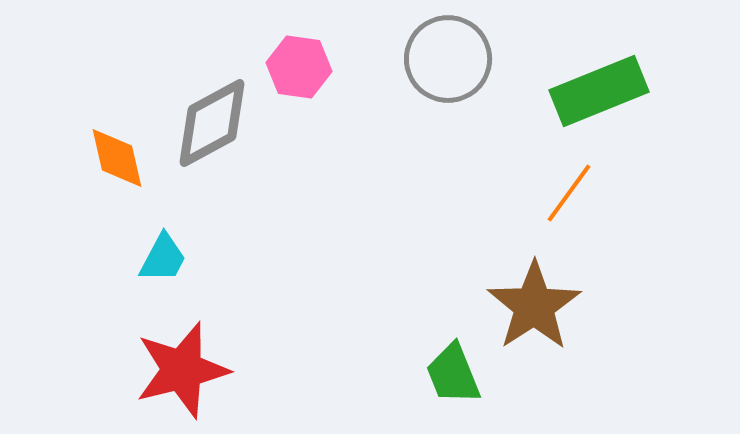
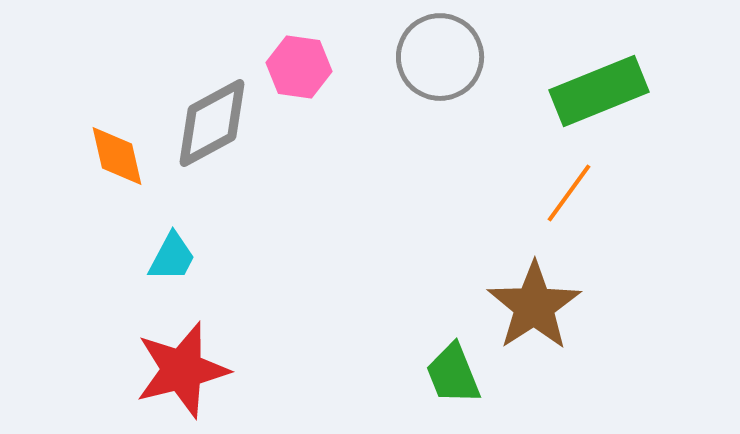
gray circle: moved 8 px left, 2 px up
orange diamond: moved 2 px up
cyan trapezoid: moved 9 px right, 1 px up
